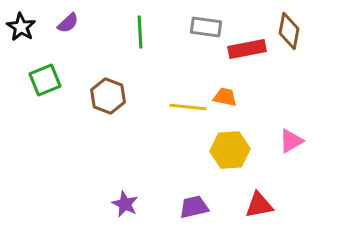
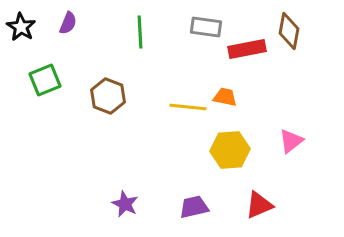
purple semicircle: rotated 25 degrees counterclockwise
pink triangle: rotated 8 degrees counterclockwise
red triangle: rotated 12 degrees counterclockwise
